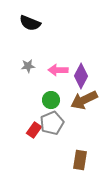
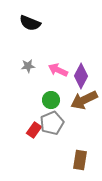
pink arrow: rotated 24 degrees clockwise
